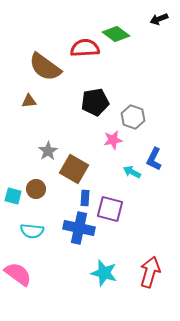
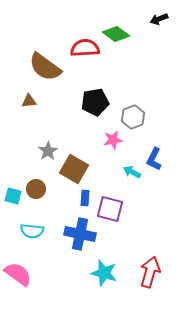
gray hexagon: rotated 20 degrees clockwise
blue cross: moved 1 px right, 6 px down
